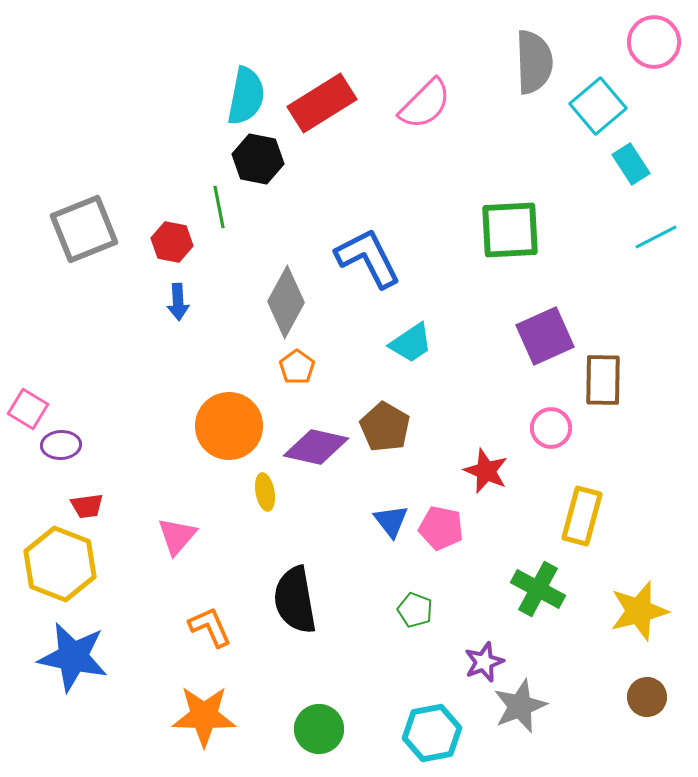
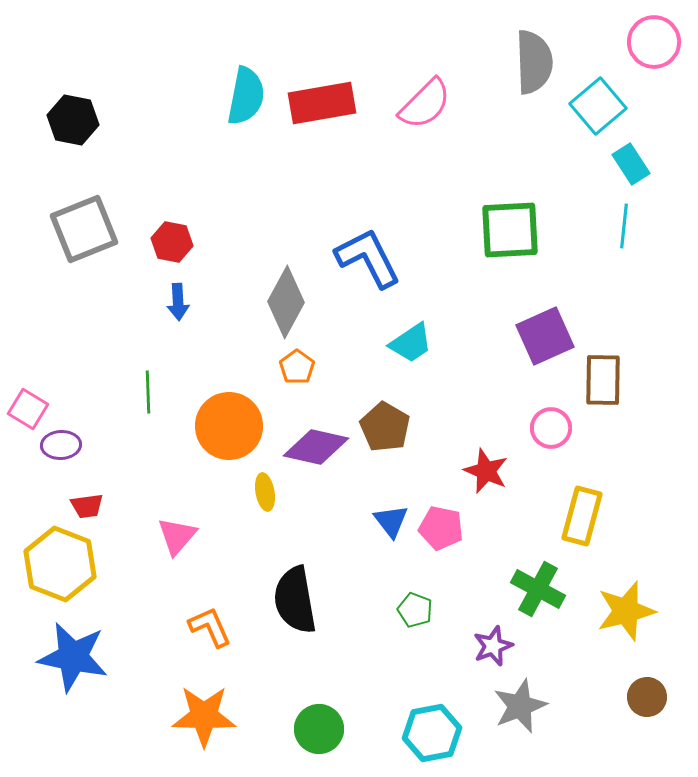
red rectangle at (322, 103): rotated 22 degrees clockwise
black hexagon at (258, 159): moved 185 px left, 39 px up
green line at (219, 207): moved 71 px left, 185 px down; rotated 9 degrees clockwise
cyan line at (656, 237): moved 32 px left, 11 px up; rotated 57 degrees counterclockwise
yellow star at (639, 611): moved 13 px left
purple star at (484, 662): moved 9 px right, 16 px up
